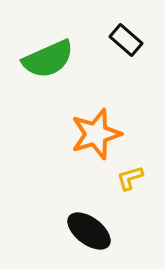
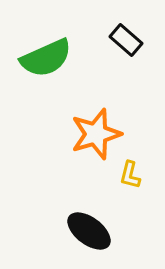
green semicircle: moved 2 px left, 1 px up
yellow L-shape: moved 3 px up; rotated 60 degrees counterclockwise
